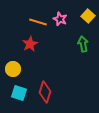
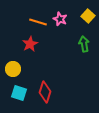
green arrow: moved 1 px right
